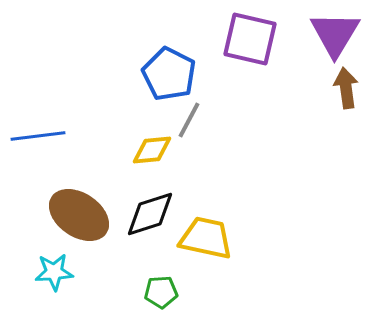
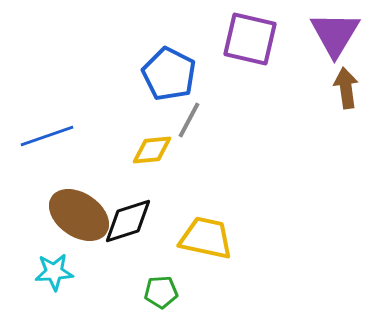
blue line: moved 9 px right; rotated 12 degrees counterclockwise
black diamond: moved 22 px left, 7 px down
